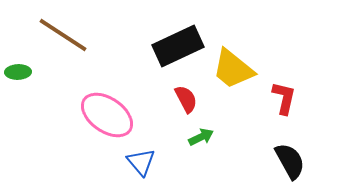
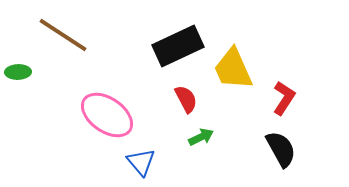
yellow trapezoid: rotated 27 degrees clockwise
red L-shape: rotated 20 degrees clockwise
black semicircle: moved 9 px left, 12 px up
